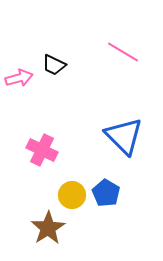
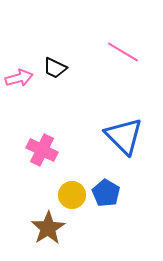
black trapezoid: moved 1 px right, 3 px down
